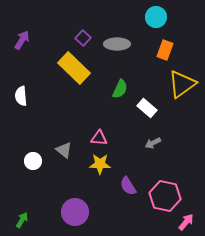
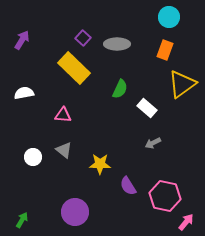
cyan circle: moved 13 px right
white semicircle: moved 3 px right, 3 px up; rotated 84 degrees clockwise
pink triangle: moved 36 px left, 23 px up
white circle: moved 4 px up
